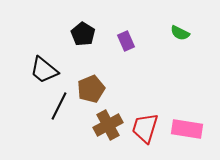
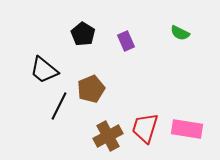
brown cross: moved 11 px down
